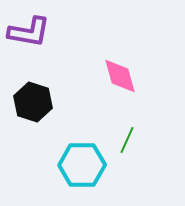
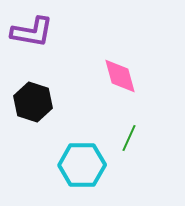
purple L-shape: moved 3 px right
green line: moved 2 px right, 2 px up
